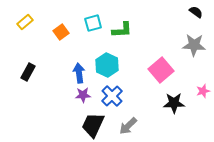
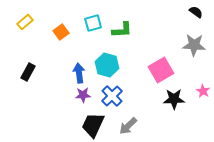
cyan hexagon: rotated 10 degrees counterclockwise
pink square: rotated 10 degrees clockwise
pink star: rotated 24 degrees counterclockwise
black star: moved 4 px up
